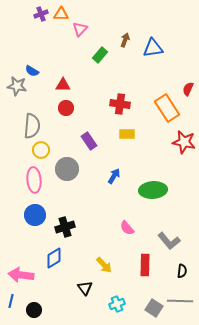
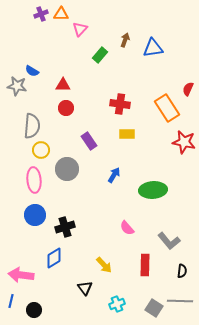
blue arrow: moved 1 px up
